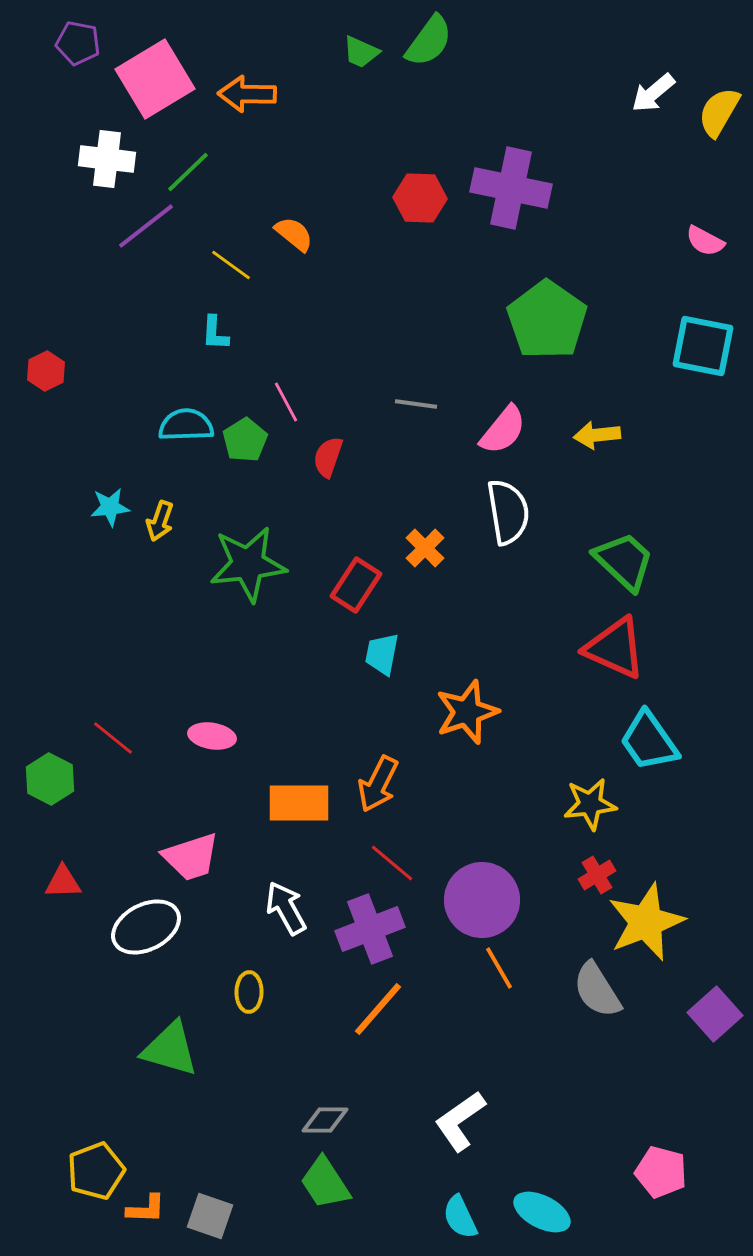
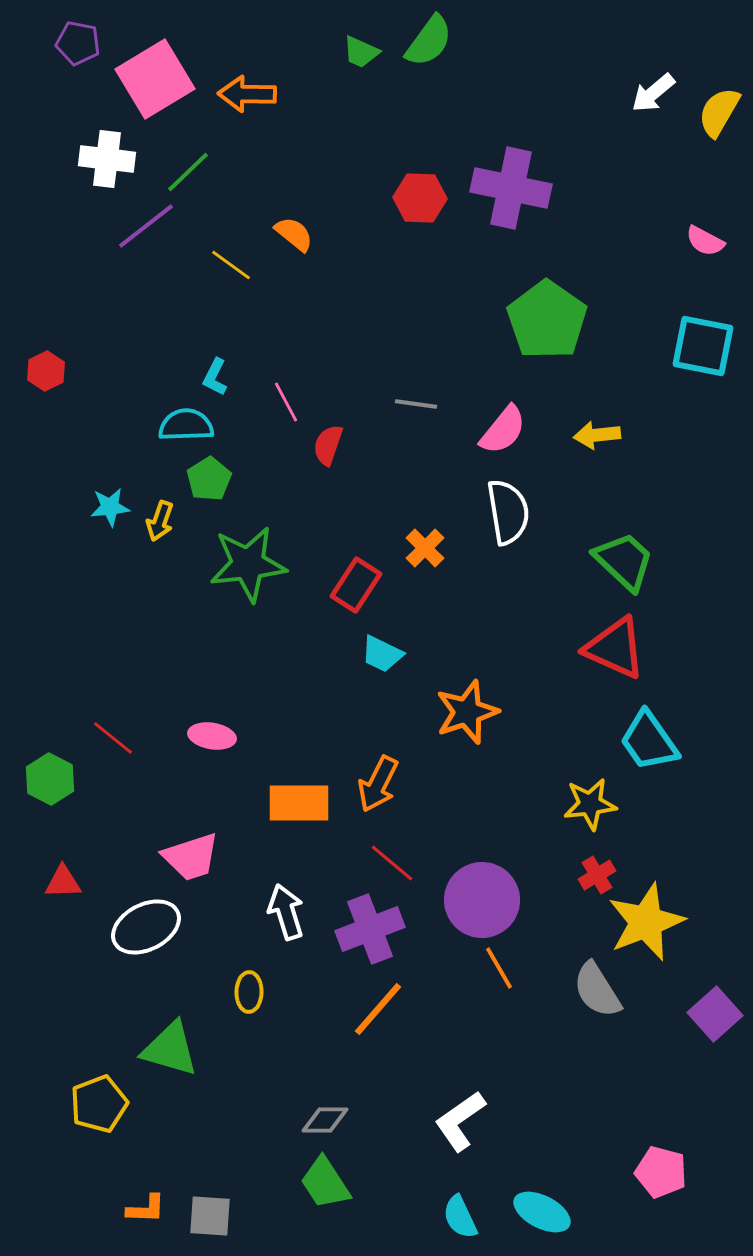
cyan L-shape at (215, 333): moved 44 px down; rotated 24 degrees clockwise
green pentagon at (245, 440): moved 36 px left, 39 px down
red semicircle at (328, 457): moved 12 px up
cyan trapezoid at (382, 654): rotated 75 degrees counterclockwise
white arrow at (286, 908): moved 4 px down; rotated 12 degrees clockwise
yellow pentagon at (96, 1171): moved 3 px right, 67 px up
gray square at (210, 1216): rotated 15 degrees counterclockwise
